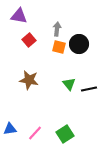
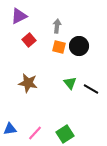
purple triangle: rotated 36 degrees counterclockwise
gray arrow: moved 3 px up
black circle: moved 2 px down
brown star: moved 1 px left, 3 px down
green triangle: moved 1 px right, 1 px up
black line: moved 2 px right; rotated 42 degrees clockwise
